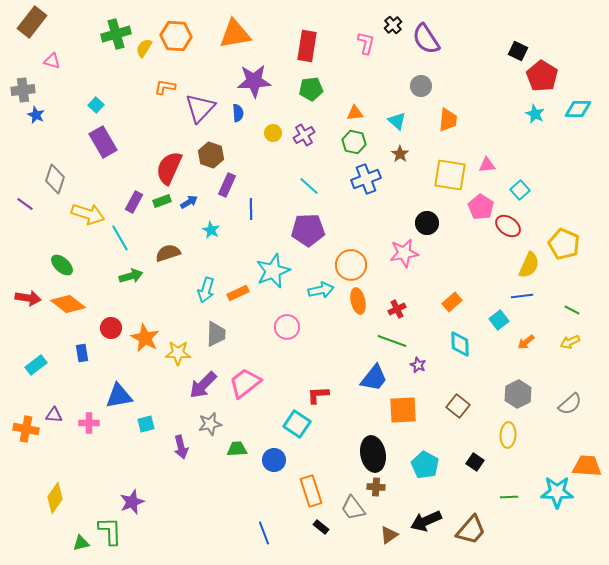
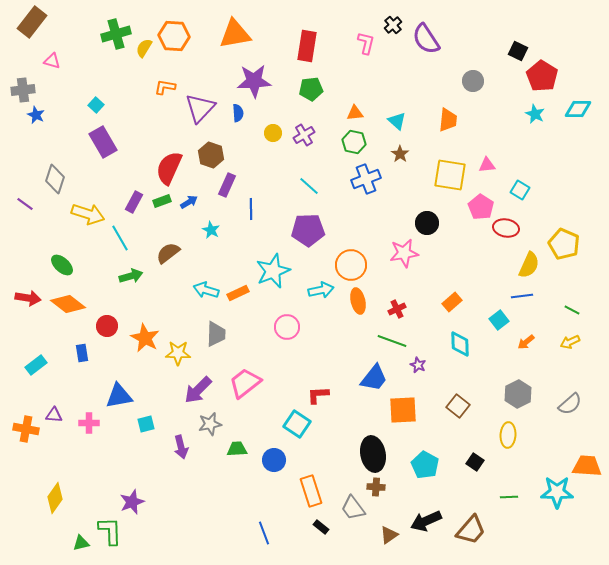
orange hexagon at (176, 36): moved 2 px left
gray circle at (421, 86): moved 52 px right, 5 px up
cyan square at (520, 190): rotated 18 degrees counterclockwise
red ellipse at (508, 226): moved 2 px left, 2 px down; rotated 25 degrees counterclockwise
brown semicircle at (168, 253): rotated 20 degrees counterclockwise
cyan arrow at (206, 290): rotated 90 degrees clockwise
red circle at (111, 328): moved 4 px left, 2 px up
purple arrow at (203, 385): moved 5 px left, 5 px down
